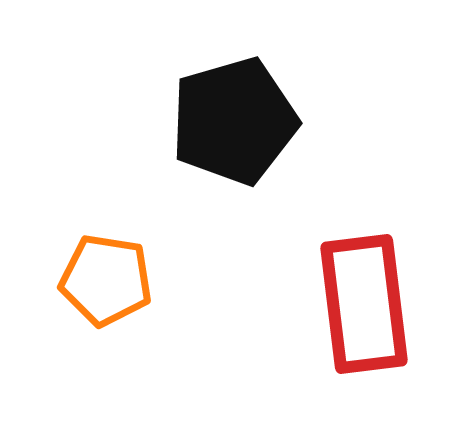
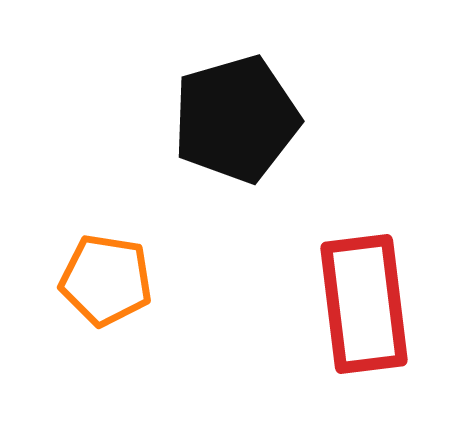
black pentagon: moved 2 px right, 2 px up
